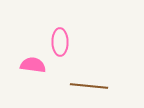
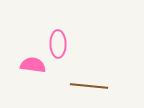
pink ellipse: moved 2 px left, 2 px down
